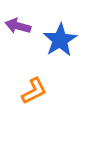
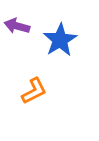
purple arrow: moved 1 px left
